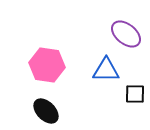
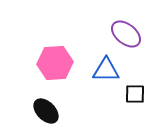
pink hexagon: moved 8 px right, 2 px up; rotated 12 degrees counterclockwise
